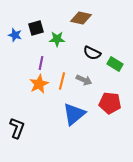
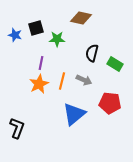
black semicircle: rotated 78 degrees clockwise
